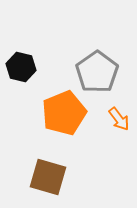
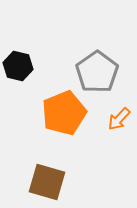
black hexagon: moved 3 px left, 1 px up
orange arrow: rotated 80 degrees clockwise
brown square: moved 1 px left, 5 px down
